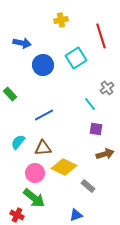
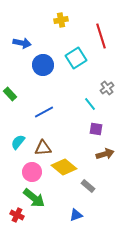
blue line: moved 3 px up
yellow diamond: rotated 15 degrees clockwise
pink circle: moved 3 px left, 1 px up
